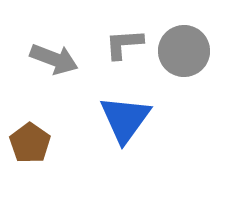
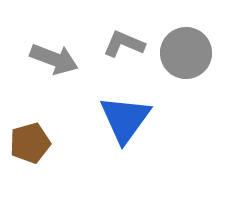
gray L-shape: rotated 27 degrees clockwise
gray circle: moved 2 px right, 2 px down
brown pentagon: rotated 21 degrees clockwise
